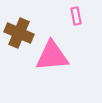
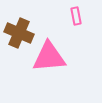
pink triangle: moved 3 px left, 1 px down
